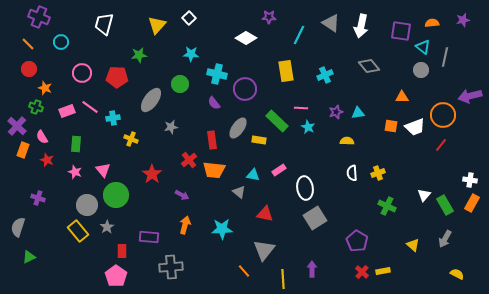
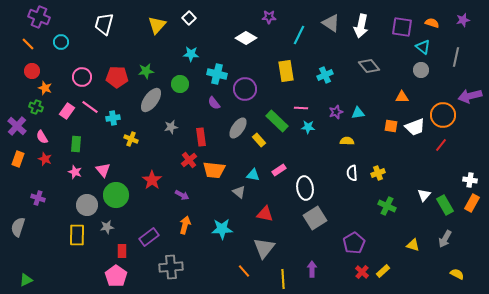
orange semicircle at (432, 23): rotated 24 degrees clockwise
purple square at (401, 31): moved 1 px right, 4 px up
green star at (139, 55): moved 7 px right, 16 px down
gray line at (445, 57): moved 11 px right
red circle at (29, 69): moved 3 px right, 2 px down
pink circle at (82, 73): moved 4 px down
pink rectangle at (67, 111): rotated 35 degrees counterclockwise
cyan star at (308, 127): rotated 24 degrees counterclockwise
red rectangle at (212, 140): moved 11 px left, 3 px up
yellow rectangle at (259, 140): rotated 40 degrees clockwise
orange rectangle at (23, 150): moved 5 px left, 9 px down
red star at (47, 160): moved 2 px left, 1 px up
red star at (152, 174): moved 6 px down
gray star at (107, 227): rotated 24 degrees clockwise
yellow rectangle at (78, 231): moved 1 px left, 4 px down; rotated 40 degrees clockwise
purple rectangle at (149, 237): rotated 42 degrees counterclockwise
purple pentagon at (357, 241): moved 3 px left, 2 px down; rotated 10 degrees clockwise
yellow triangle at (413, 245): rotated 24 degrees counterclockwise
gray triangle at (264, 250): moved 2 px up
green triangle at (29, 257): moved 3 px left, 23 px down
yellow rectangle at (383, 271): rotated 32 degrees counterclockwise
